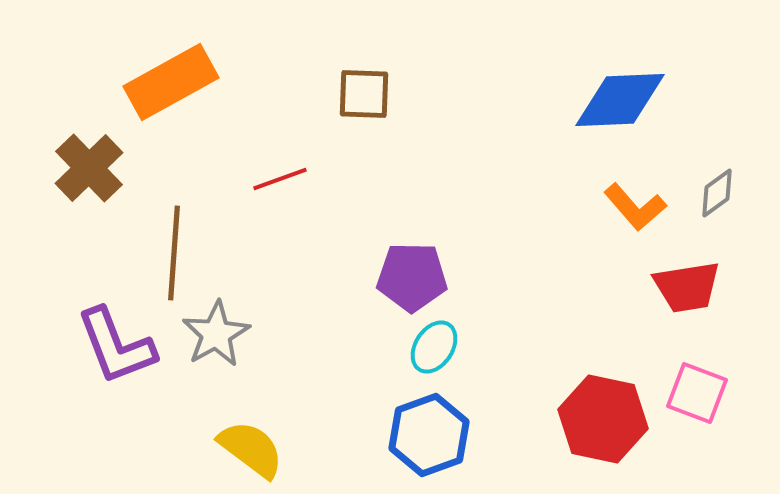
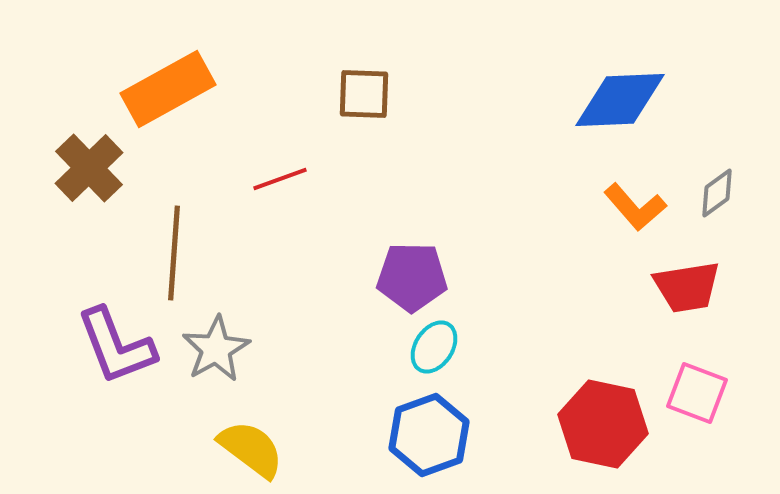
orange rectangle: moved 3 px left, 7 px down
gray star: moved 15 px down
red hexagon: moved 5 px down
